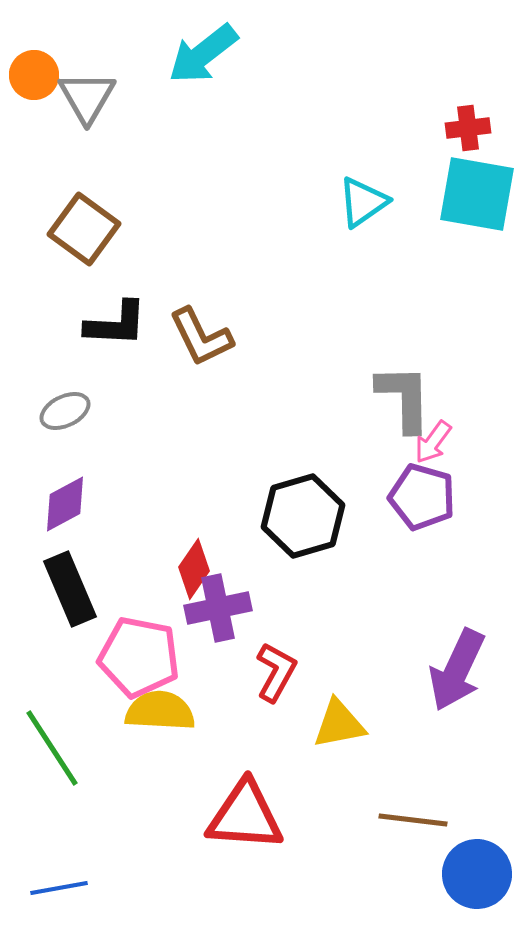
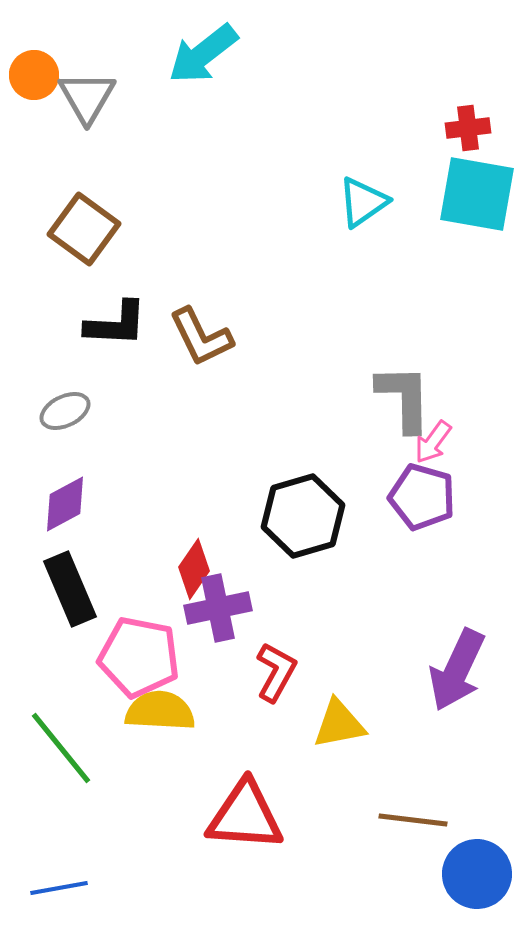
green line: moved 9 px right; rotated 6 degrees counterclockwise
